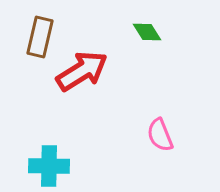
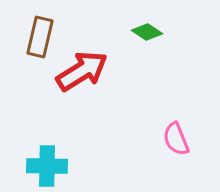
green diamond: rotated 24 degrees counterclockwise
pink semicircle: moved 16 px right, 4 px down
cyan cross: moved 2 px left
